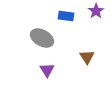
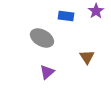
purple triangle: moved 2 px down; rotated 21 degrees clockwise
